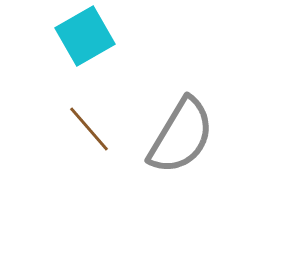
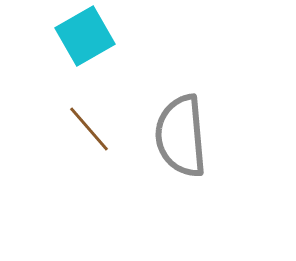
gray semicircle: rotated 144 degrees clockwise
